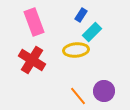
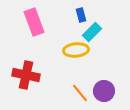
blue rectangle: rotated 48 degrees counterclockwise
red cross: moved 6 px left, 15 px down; rotated 20 degrees counterclockwise
orange line: moved 2 px right, 3 px up
